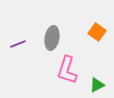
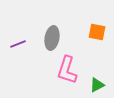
orange square: rotated 24 degrees counterclockwise
